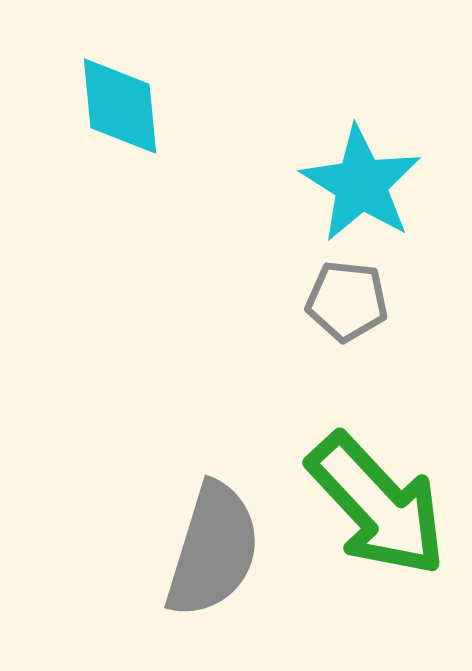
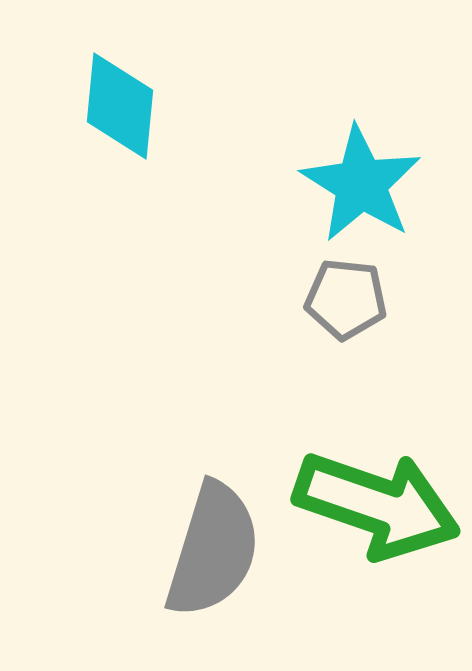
cyan diamond: rotated 11 degrees clockwise
gray pentagon: moved 1 px left, 2 px up
green arrow: rotated 28 degrees counterclockwise
